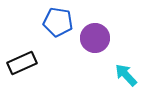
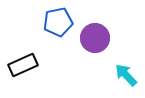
blue pentagon: rotated 20 degrees counterclockwise
black rectangle: moved 1 px right, 2 px down
